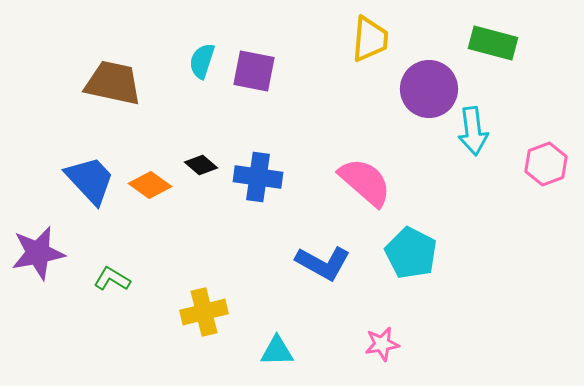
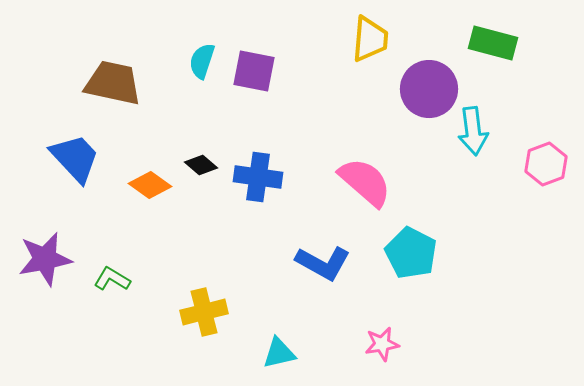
blue trapezoid: moved 15 px left, 22 px up
purple star: moved 7 px right, 6 px down
cyan triangle: moved 2 px right, 2 px down; rotated 12 degrees counterclockwise
